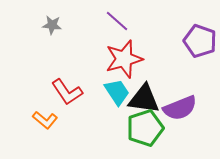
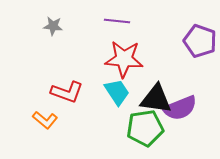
purple line: rotated 35 degrees counterclockwise
gray star: moved 1 px right, 1 px down
red star: rotated 21 degrees clockwise
red L-shape: rotated 36 degrees counterclockwise
black triangle: moved 12 px right
green pentagon: rotated 9 degrees clockwise
